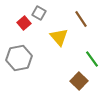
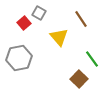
brown square: moved 2 px up
